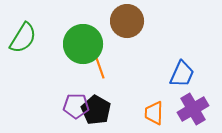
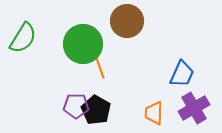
purple cross: moved 1 px right, 1 px up
